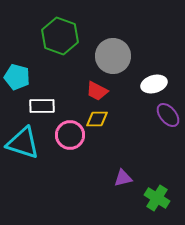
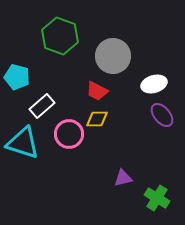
white rectangle: rotated 40 degrees counterclockwise
purple ellipse: moved 6 px left
pink circle: moved 1 px left, 1 px up
